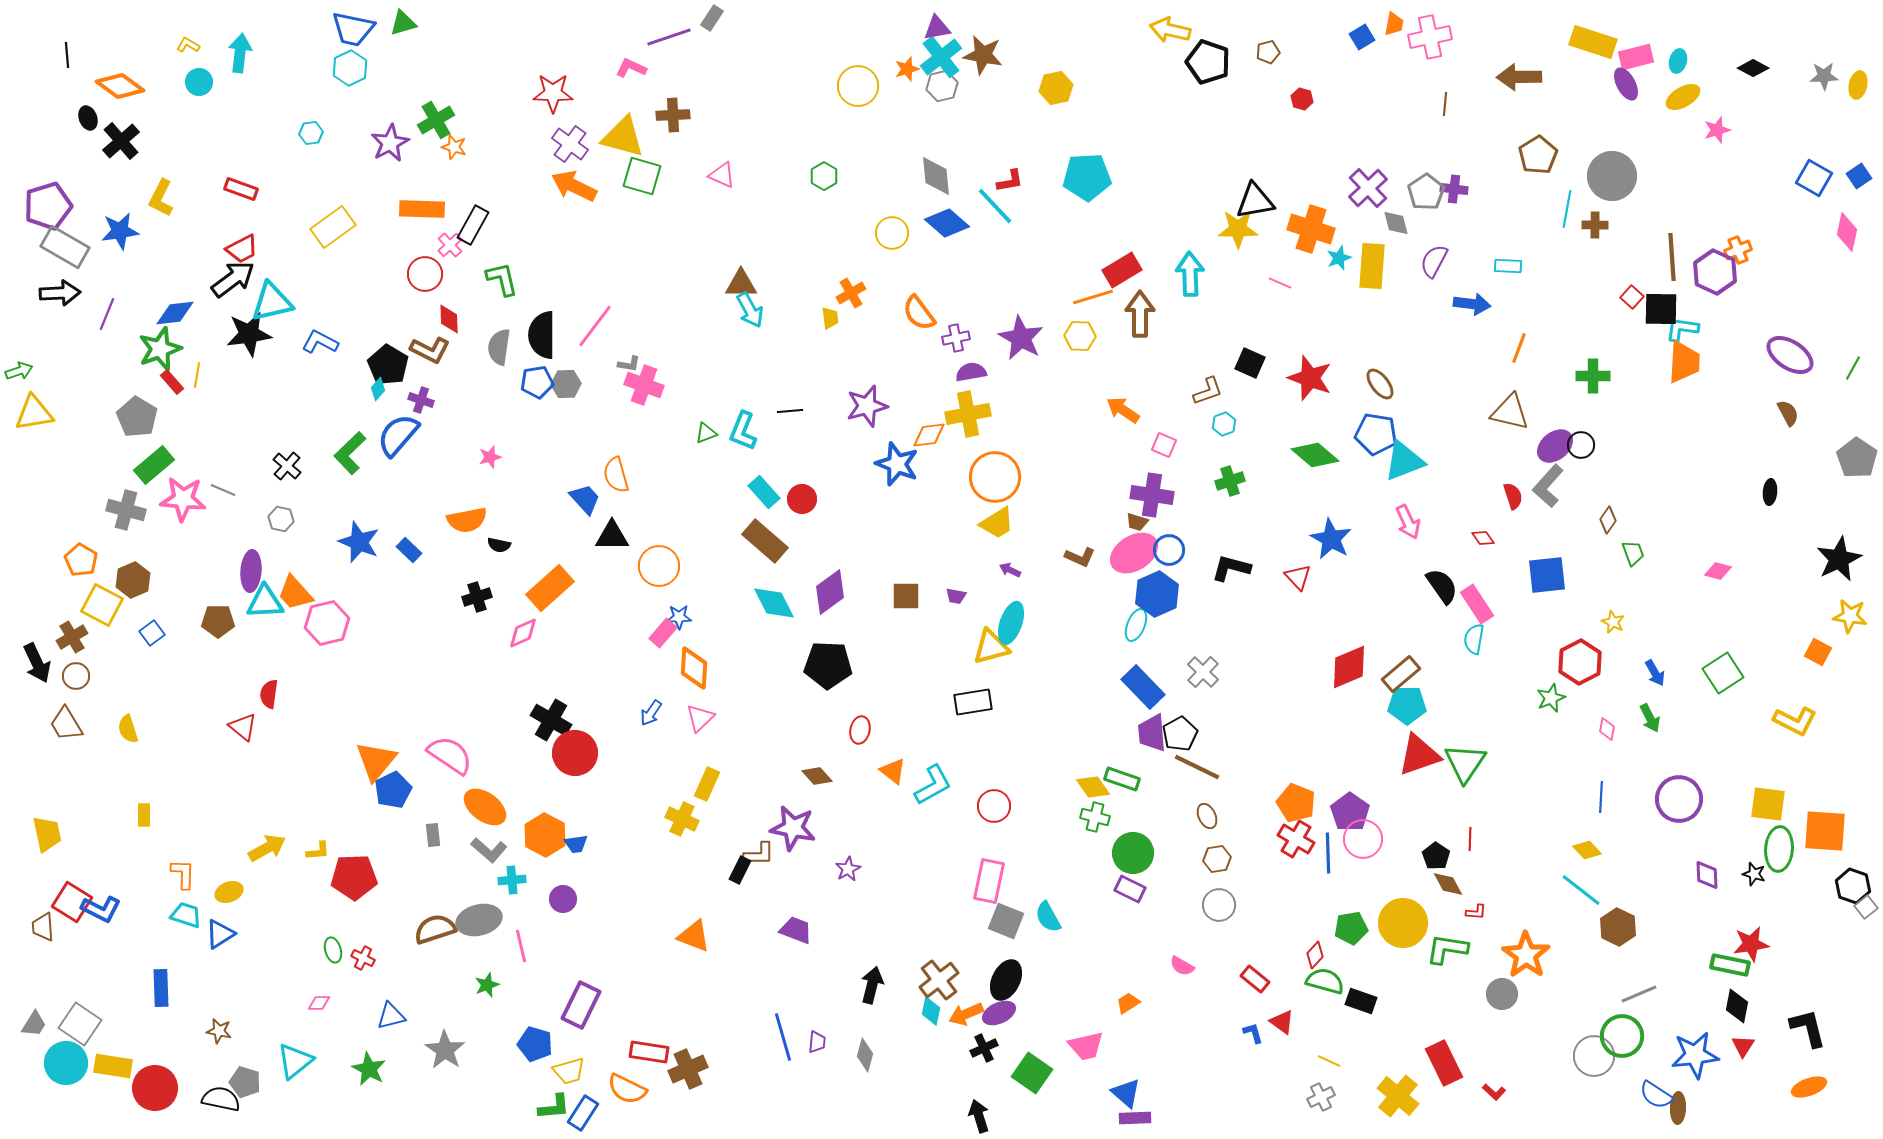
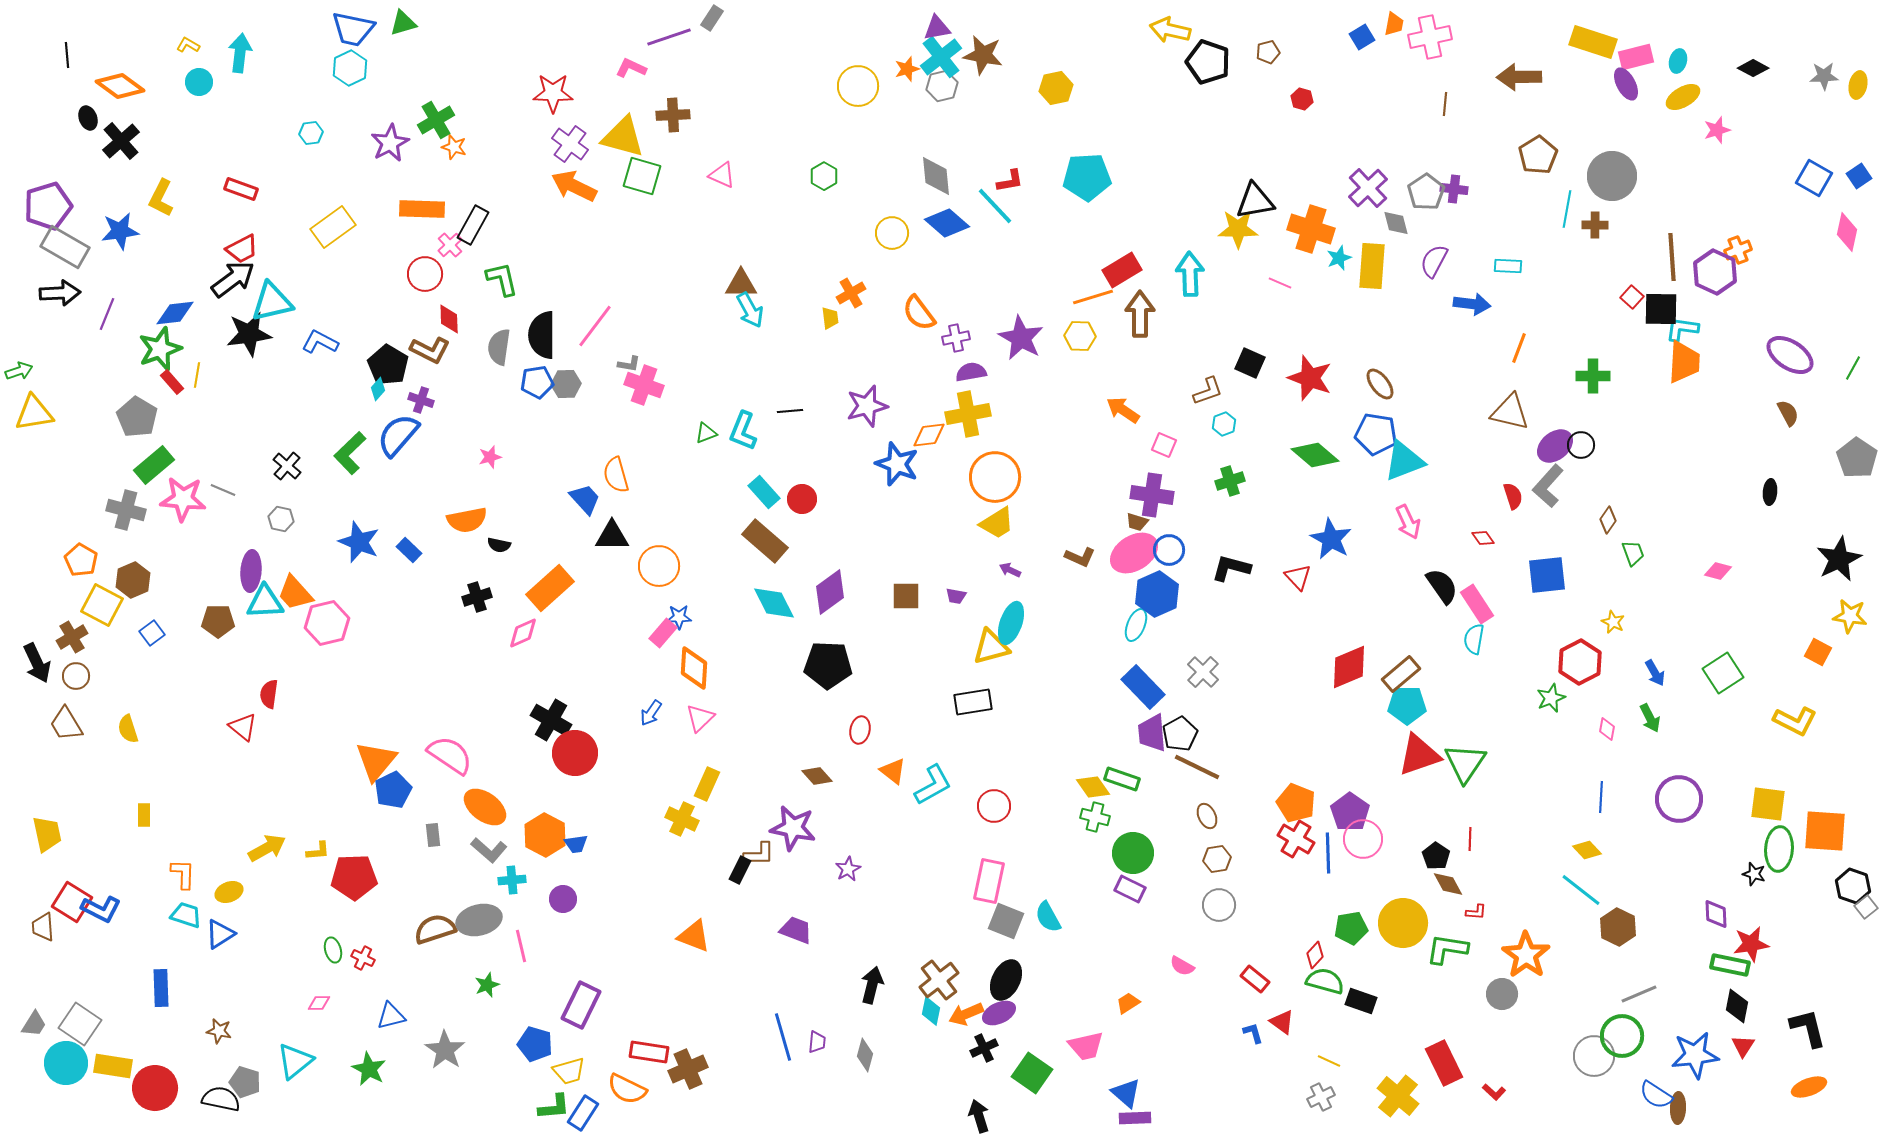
purple diamond at (1707, 875): moved 9 px right, 39 px down
